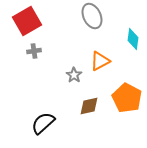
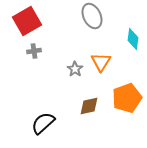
orange triangle: moved 1 px right, 1 px down; rotated 30 degrees counterclockwise
gray star: moved 1 px right, 6 px up
orange pentagon: rotated 24 degrees clockwise
